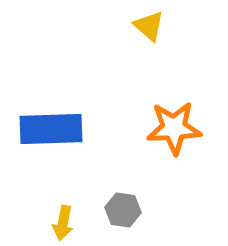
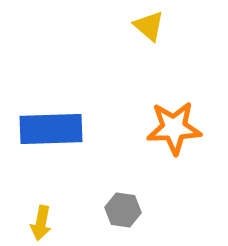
yellow arrow: moved 22 px left
